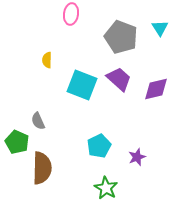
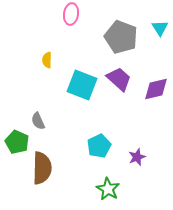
green star: moved 2 px right, 1 px down
